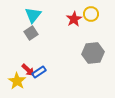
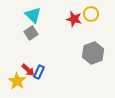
cyan triangle: rotated 24 degrees counterclockwise
red star: rotated 28 degrees counterclockwise
gray hexagon: rotated 15 degrees counterclockwise
blue rectangle: rotated 32 degrees counterclockwise
